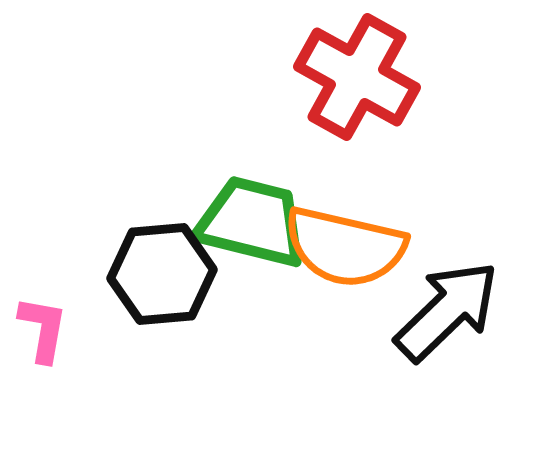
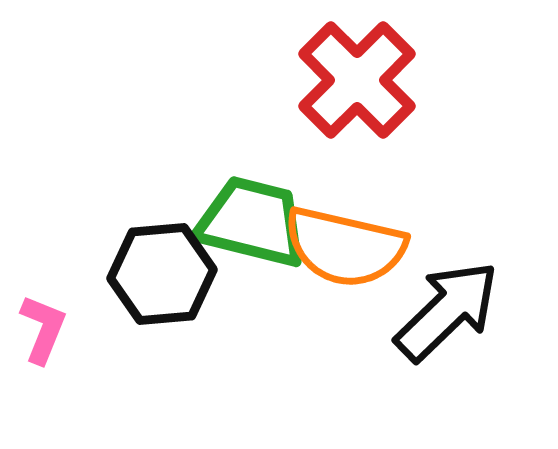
red cross: moved 3 px down; rotated 16 degrees clockwise
pink L-shape: rotated 12 degrees clockwise
